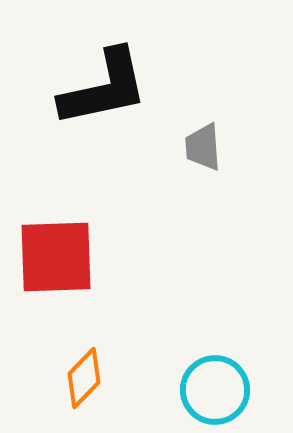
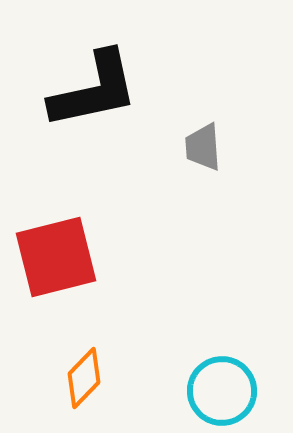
black L-shape: moved 10 px left, 2 px down
red square: rotated 12 degrees counterclockwise
cyan circle: moved 7 px right, 1 px down
